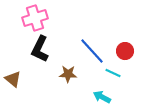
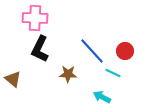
pink cross: rotated 20 degrees clockwise
